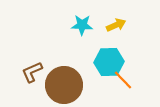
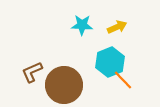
yellow arrow: moved 1 px right, 2 px down
cyan hexagon: moved 1 px right; rotated 20 degrees counterclockwise
